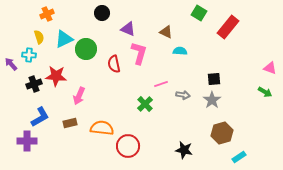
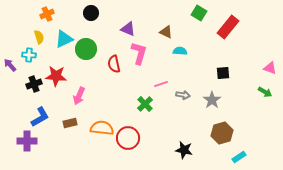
black circle: moved 11 px left
purple arrow: moved 1 px left, 1 px down
black square: moved 9 px right, 6 px up
red circle: moved 8 px up
